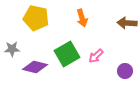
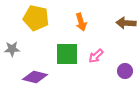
orange arrow: moved 1 px left, 4 px down
brown arrow: moved 1 px left
green square: rotated 30 degrees clockwise
purple diamond: moved 10 px down
